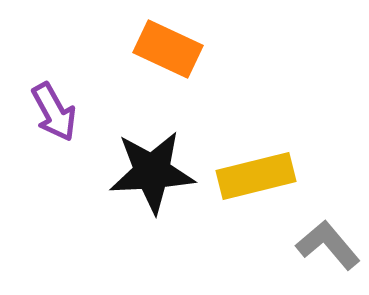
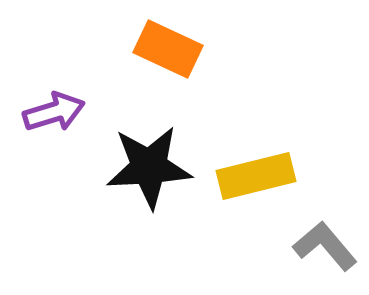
purple arrow: rotated 78 degrees counterclockwise
black star: moved 3 px left, 5 px up
gray L-shape: moved 3 px left, 1 px down
